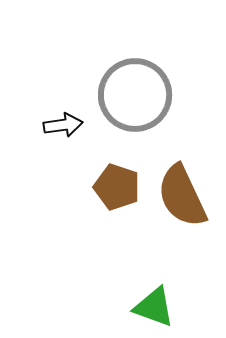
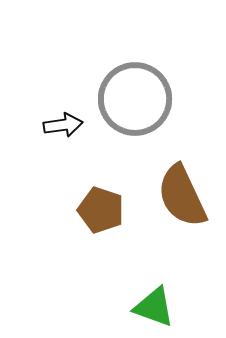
gray circle: moved 4 px down
brown pentagon: moved 16 px left, 23 px down
